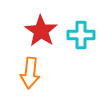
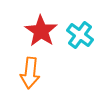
cyan cross: moved 1 px left; rotated 36 degrees clockwise
